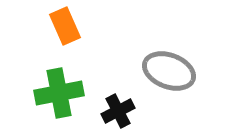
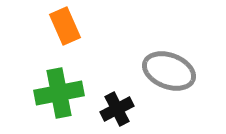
black cross: moved 1 px left, 2 px up
